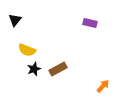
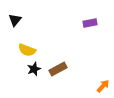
purple rectangle: rotated 24 degrees counterclockwise
